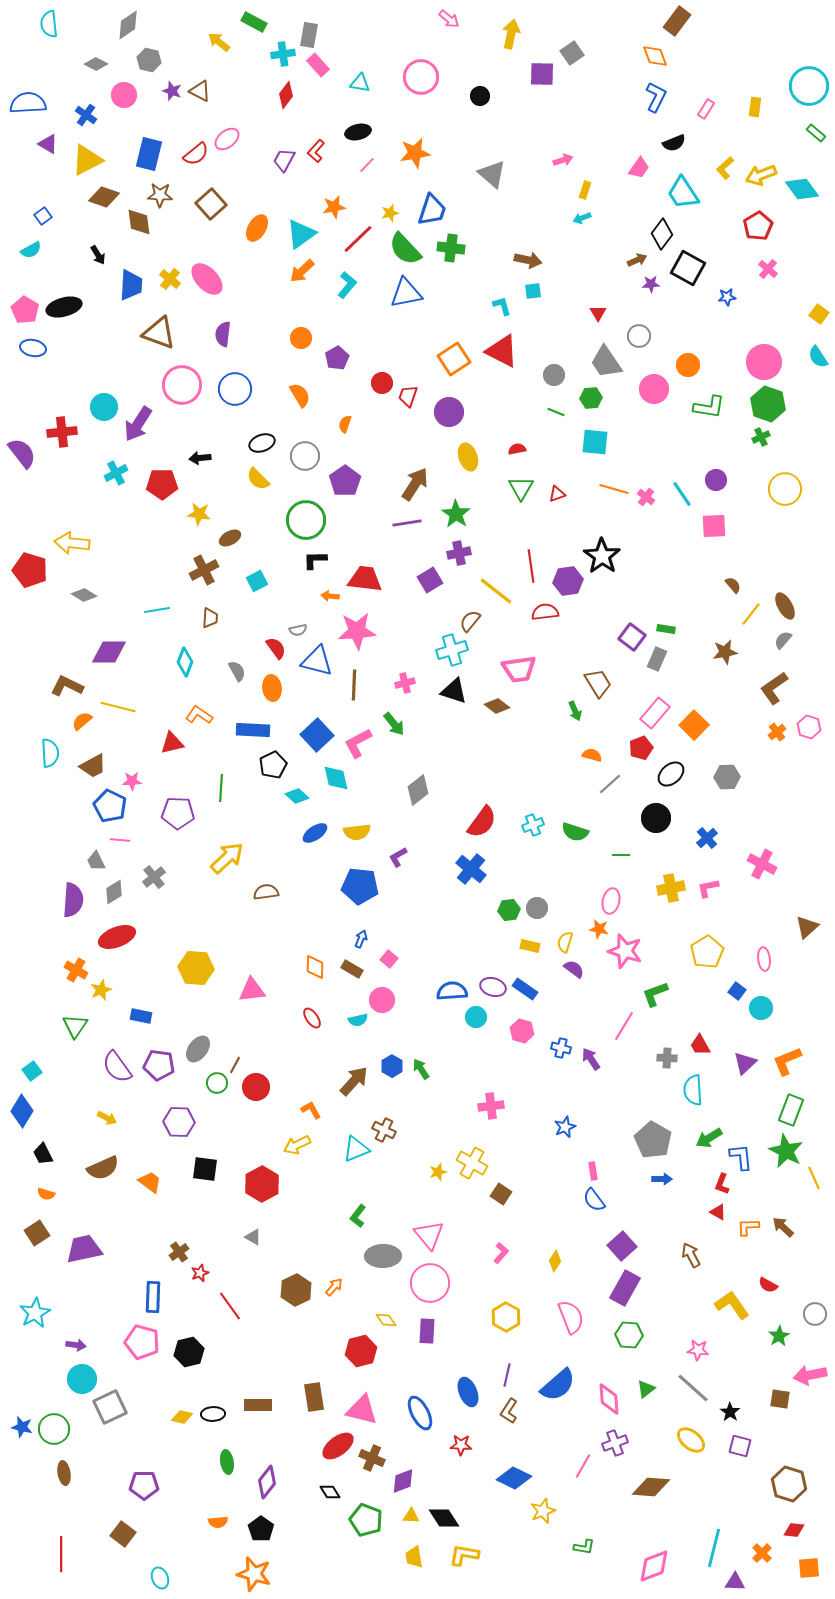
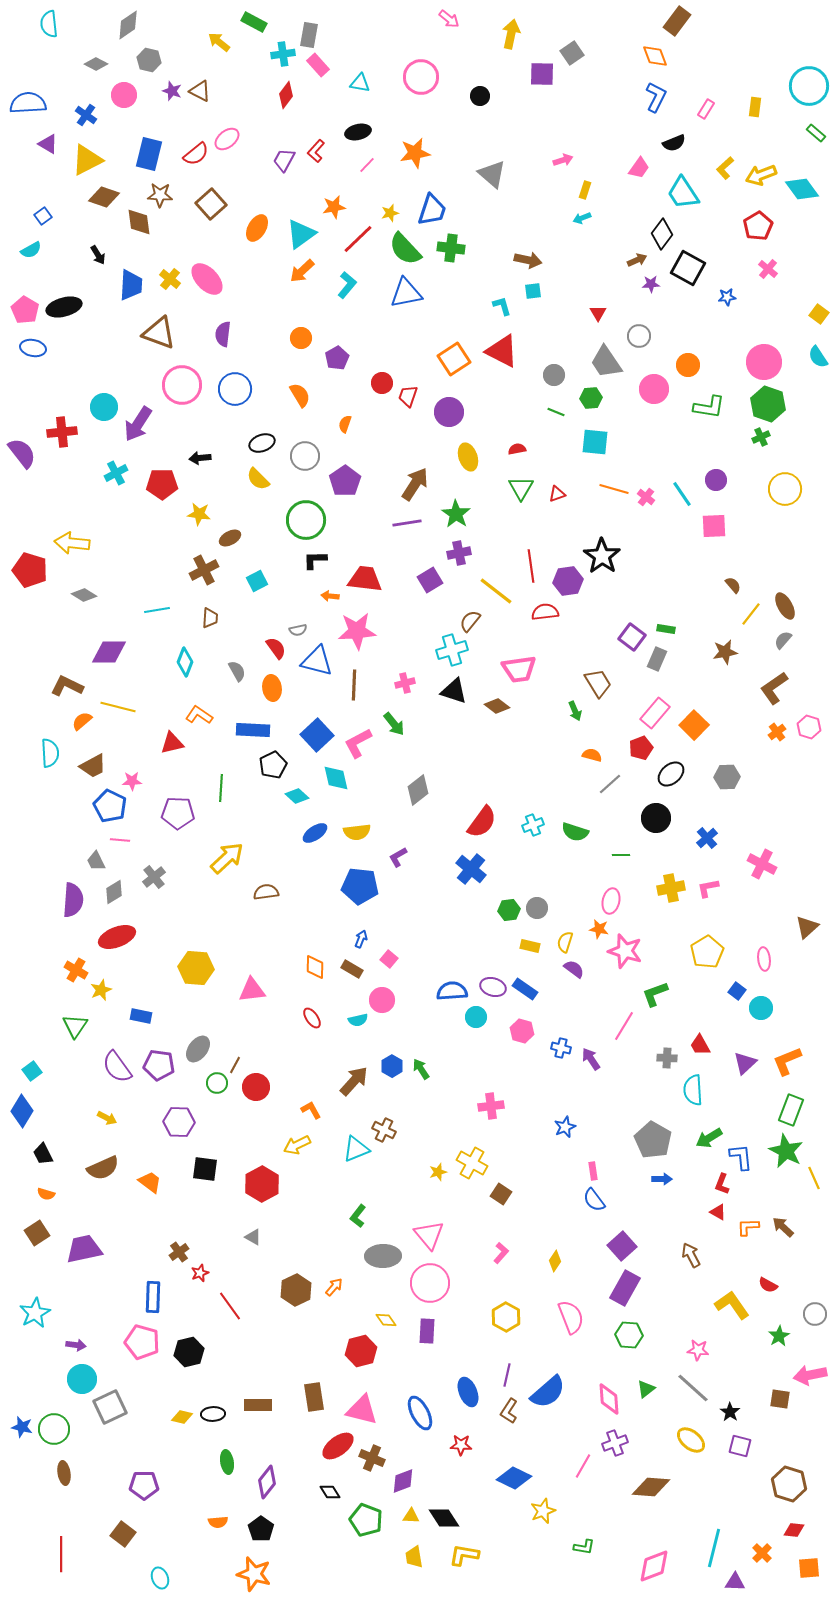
blue semicircle at (558, 1385): moved 10 px left, 7 px down
